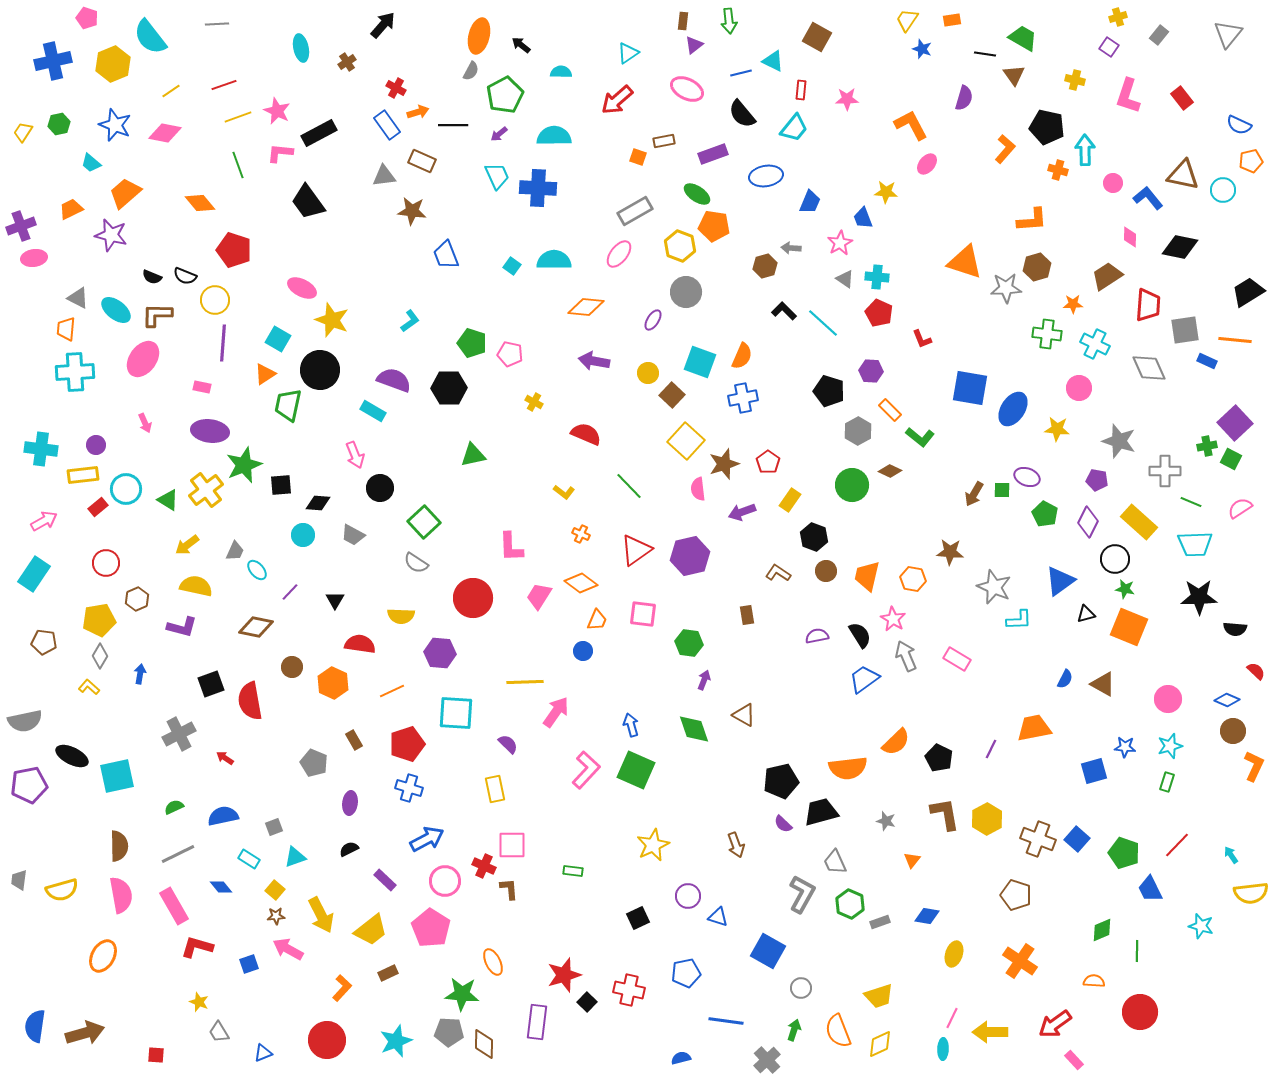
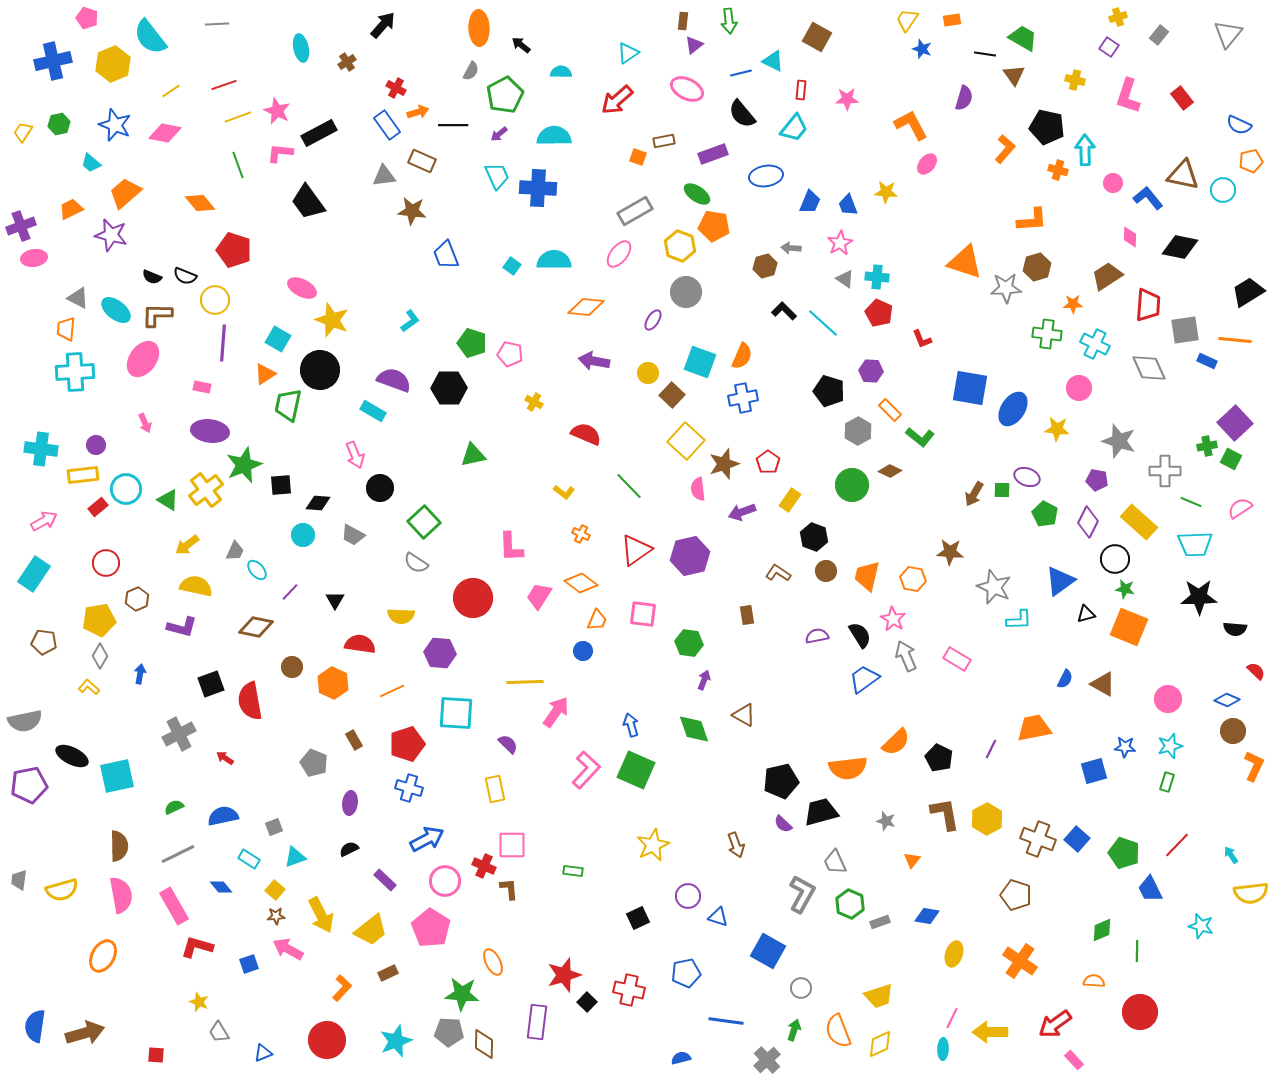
orange ellipse at (479, 36): moved 8 px up; rotated 16 degrees counterclockwise
blue trapezoid at (863, 218): moved 15 px left, 13 px up
